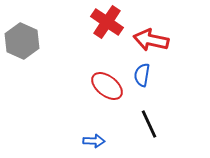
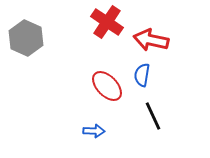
gray hexagon: moved 4 px right, 3 px up
red ellipse: rotated 8 degrees clockwise
black line: moved 4 px right, 8 px up
blue arrow: moved 10 px up
